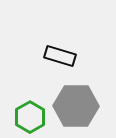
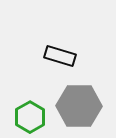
gray hexagon: moved 3 px right
